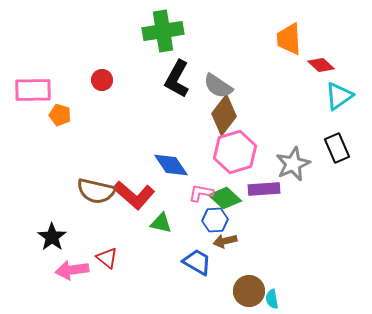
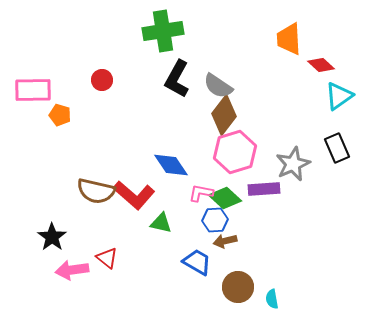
brown circle: moved 11 px left, 4 px up
